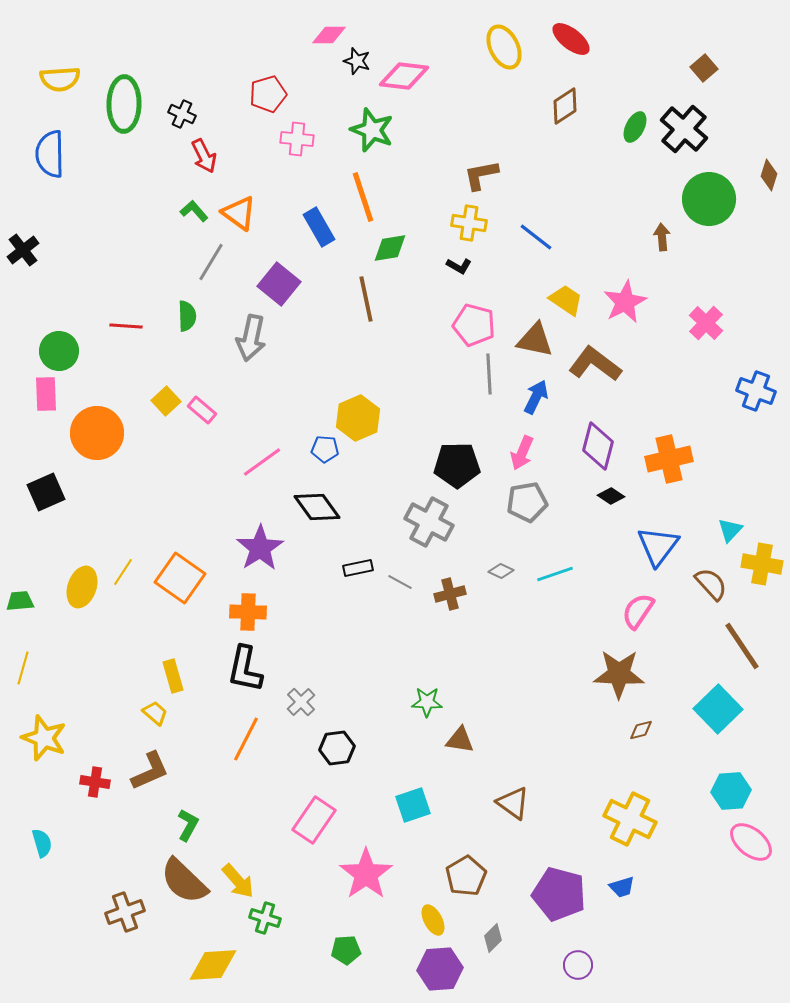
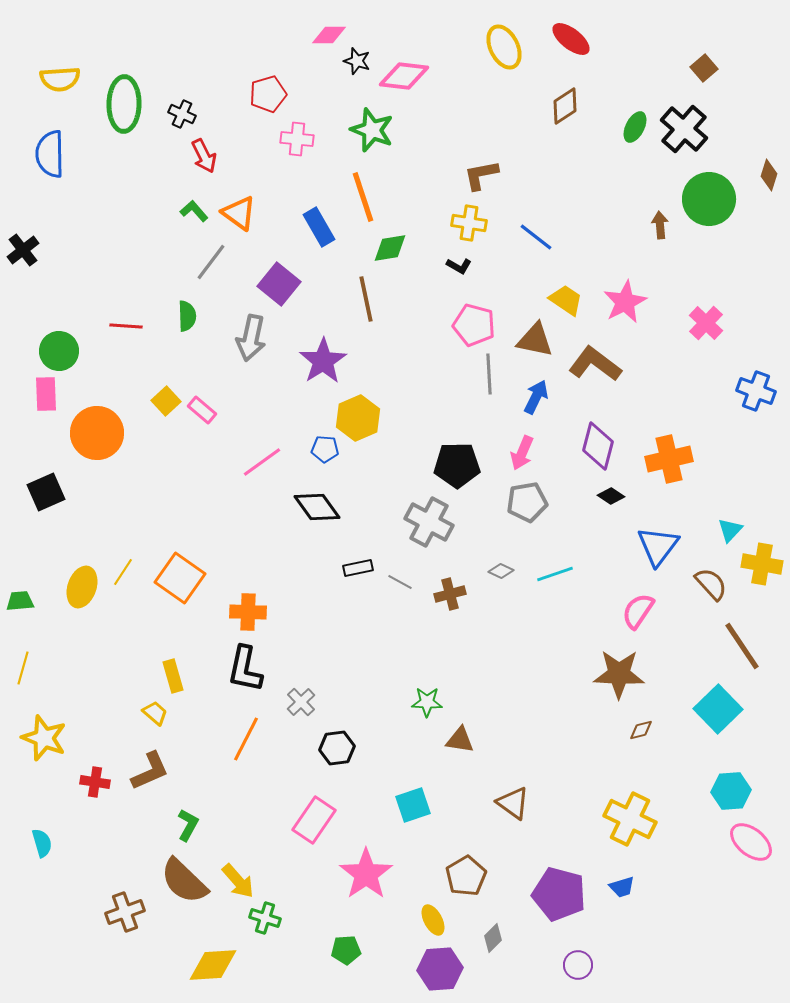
brown arrow at (662, 237): moved 2 px left, 12 px up
gray line at (211, 262): rotated 6 degrees clockwise
purple star at (260, 548): moved 63 px right, 187 px up
